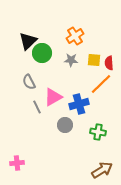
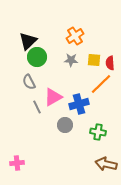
green circle: moved 5 px left, 4 px down
red semicircle: moved 1 px right
brown arrow: moved 4 px right, 6 px up; rotated 135 degrees counterclockwise
